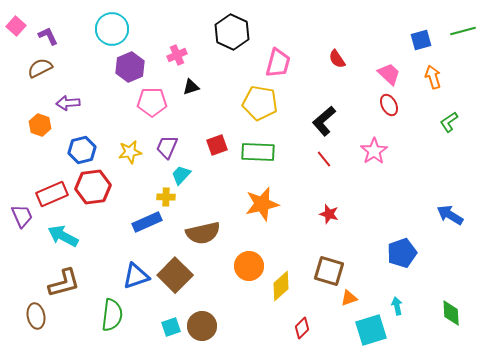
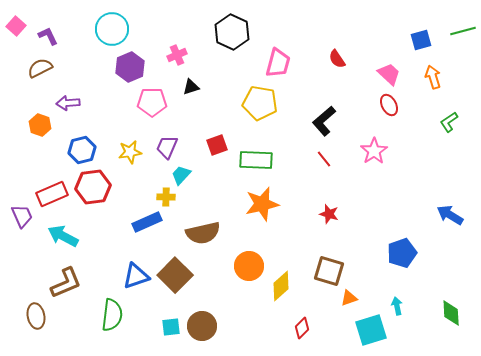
green rectangle at (258, 152): moved 2 px left, 8 px down
brown L-shape at (64, 283): moved 2 px right; rotated 8 degrees counterclockwise
cyan square at (171, 327): rotated 12 degrees clockwise
